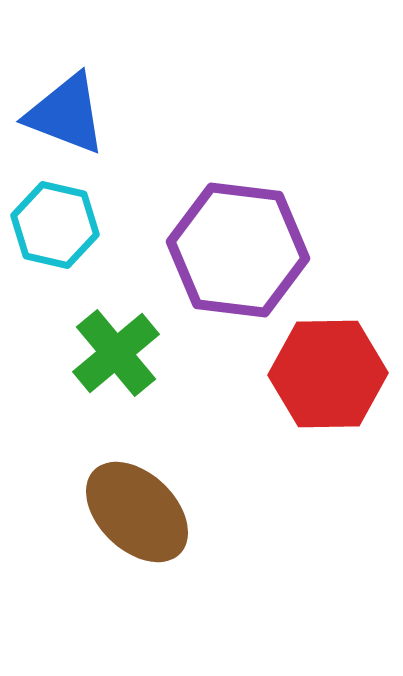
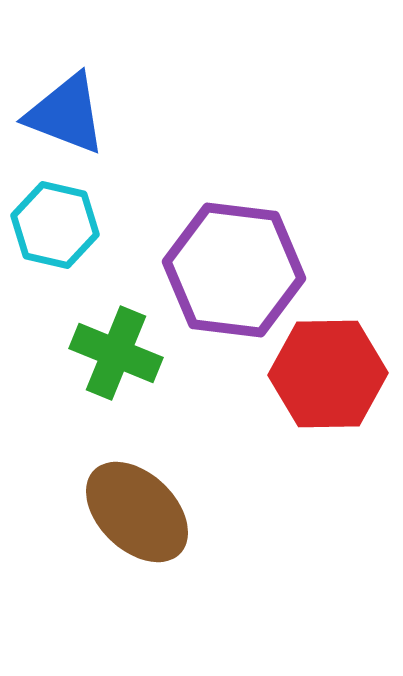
purple hexagon: moved 4 px left, 20 px down
green cross: rotated 28 degrees counterclockwise
